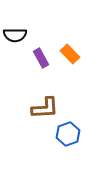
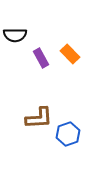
brown L-shape: moved 6 px left, 10 px down
